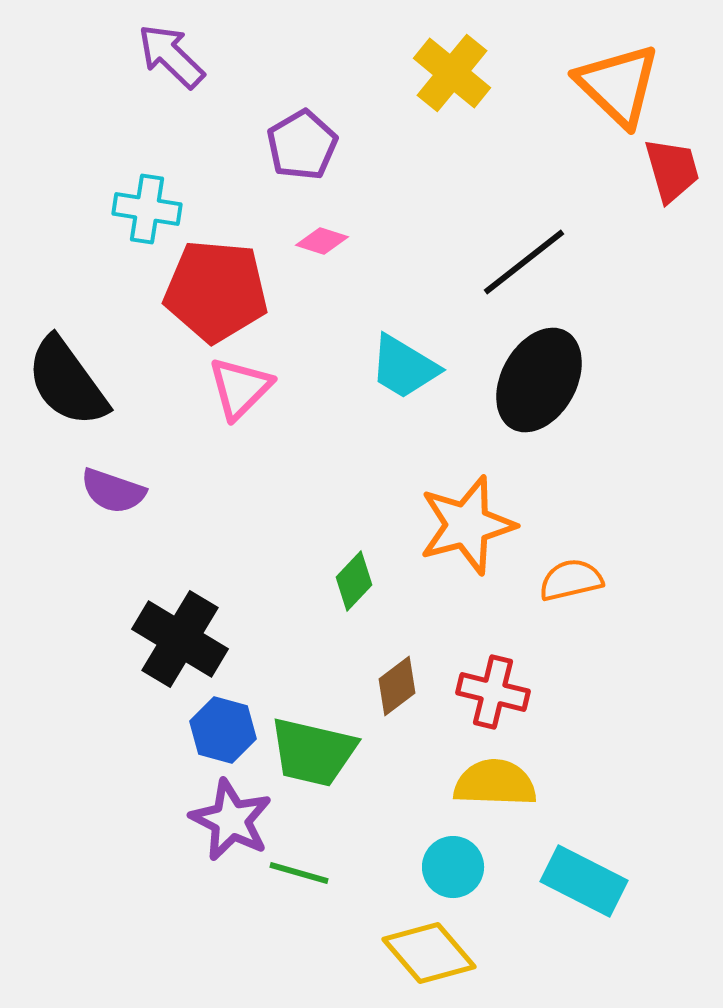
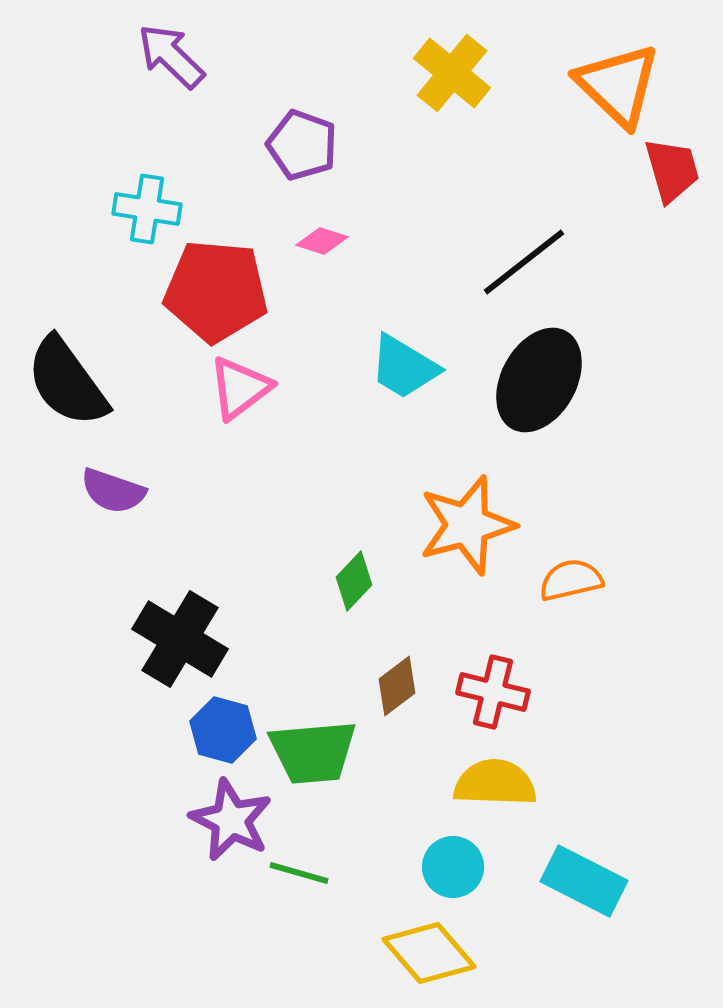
purple pentagon: rotated 22 degrees counterclockwise
pink triangle: rotated 8 degrees clockwise
green trapezoid: rotated 18 degrees counterclockwise
